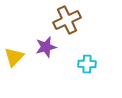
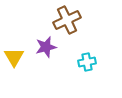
yellow triangle: rotated 15 degrees counterclockwise
cyan cross: moved 2 px up; rotated 12 degrees counterclockwise
